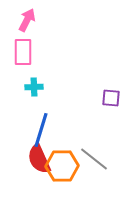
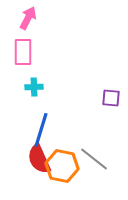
pink arrow: moved 1 px right, 2 px up
orange hexagon: rotated 12 degrees clockwise
